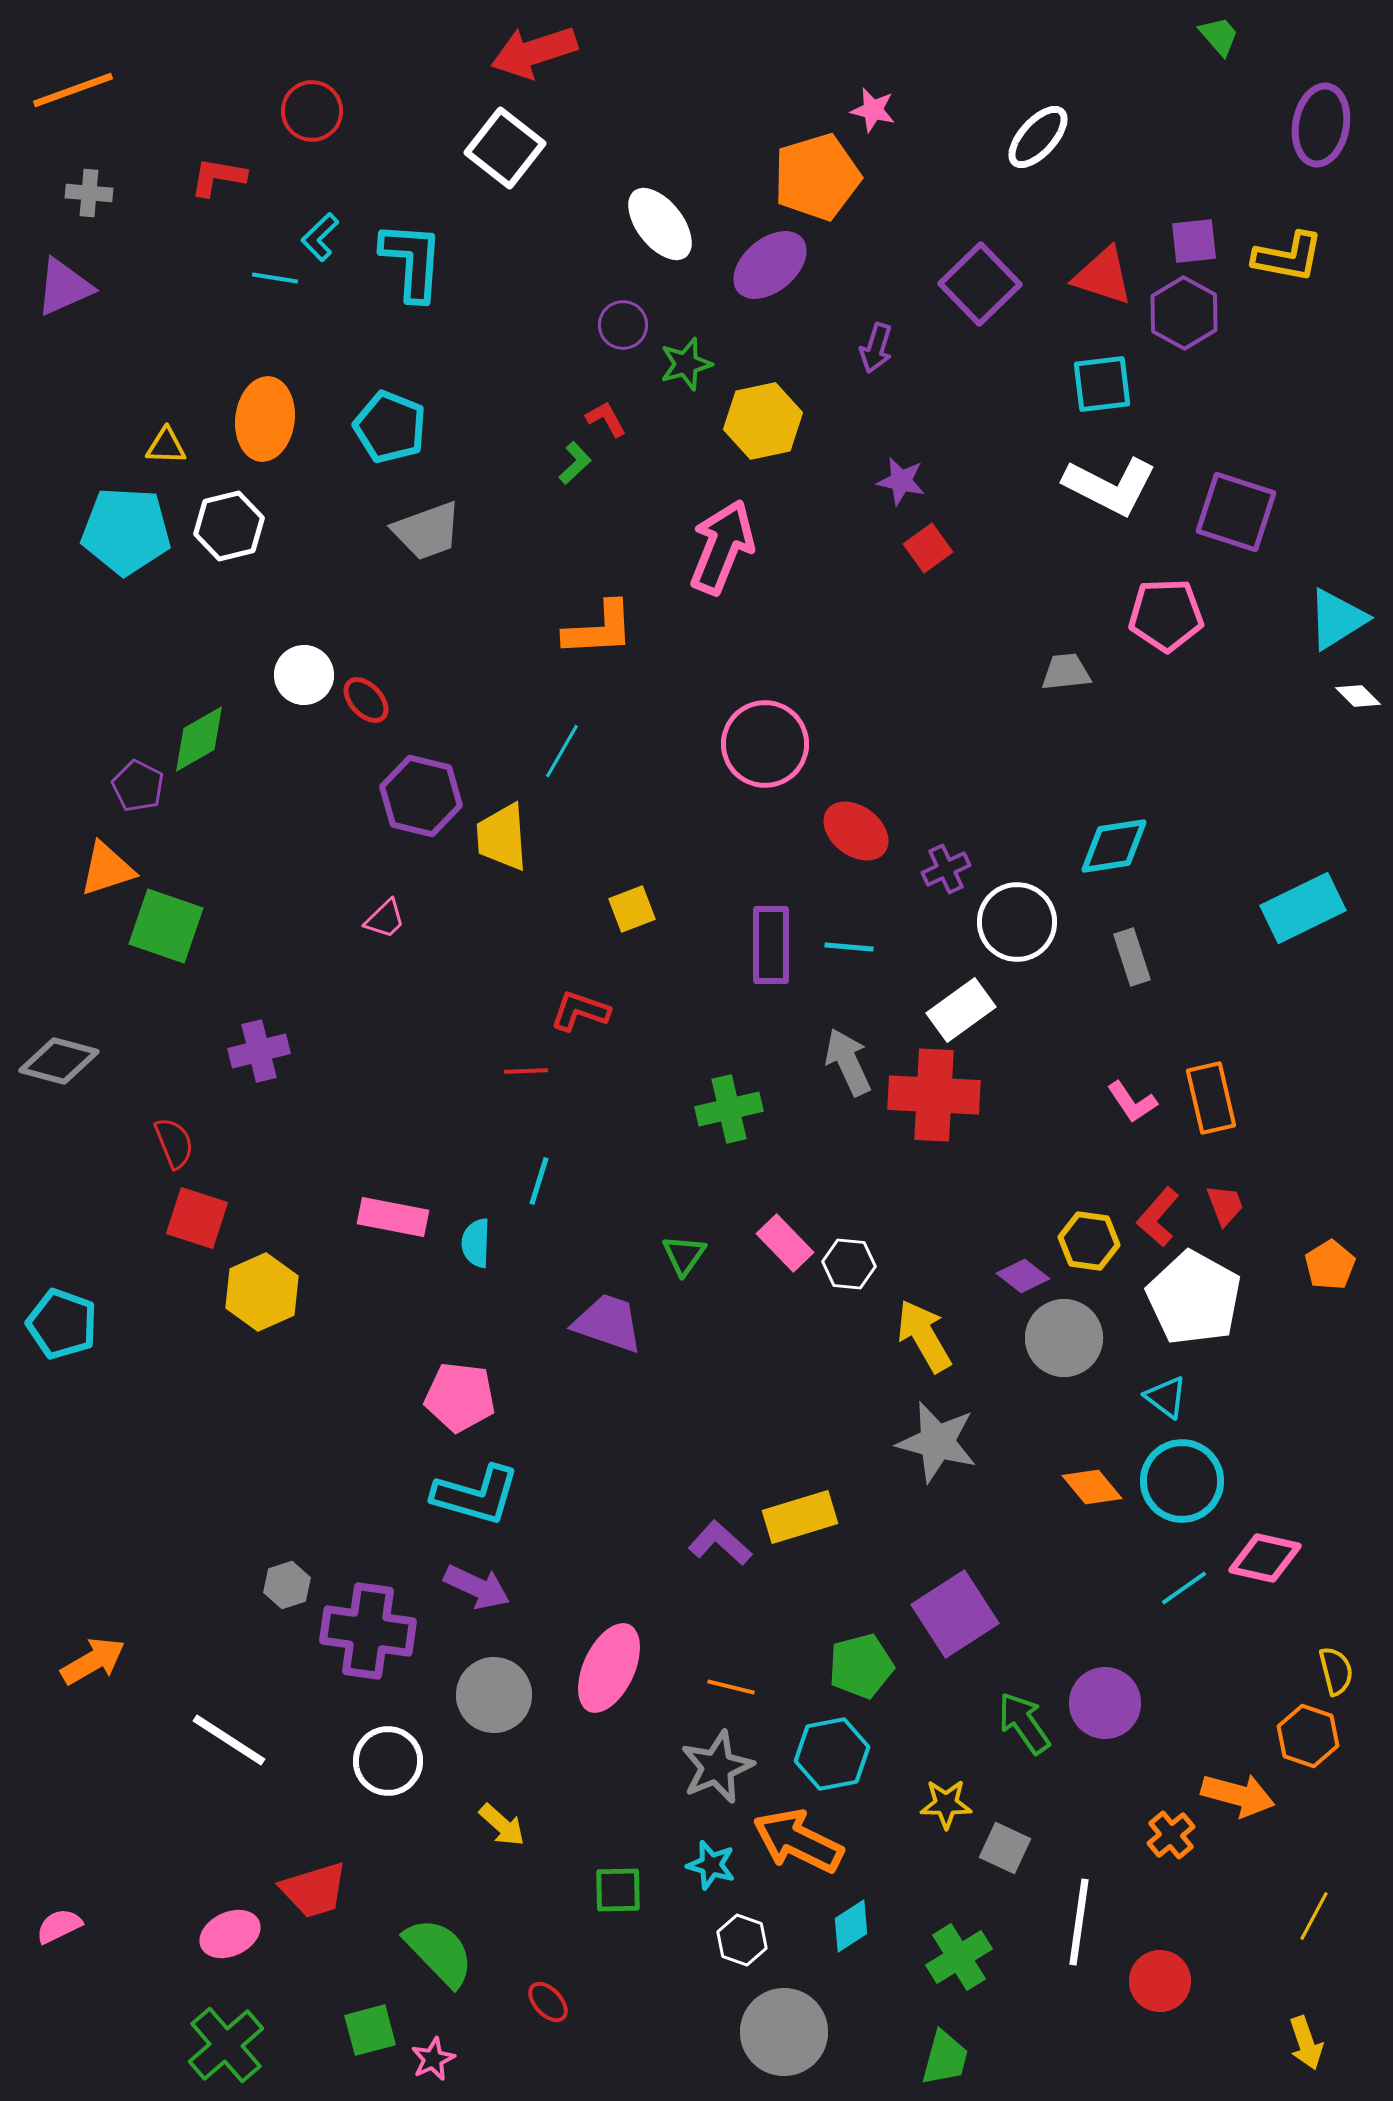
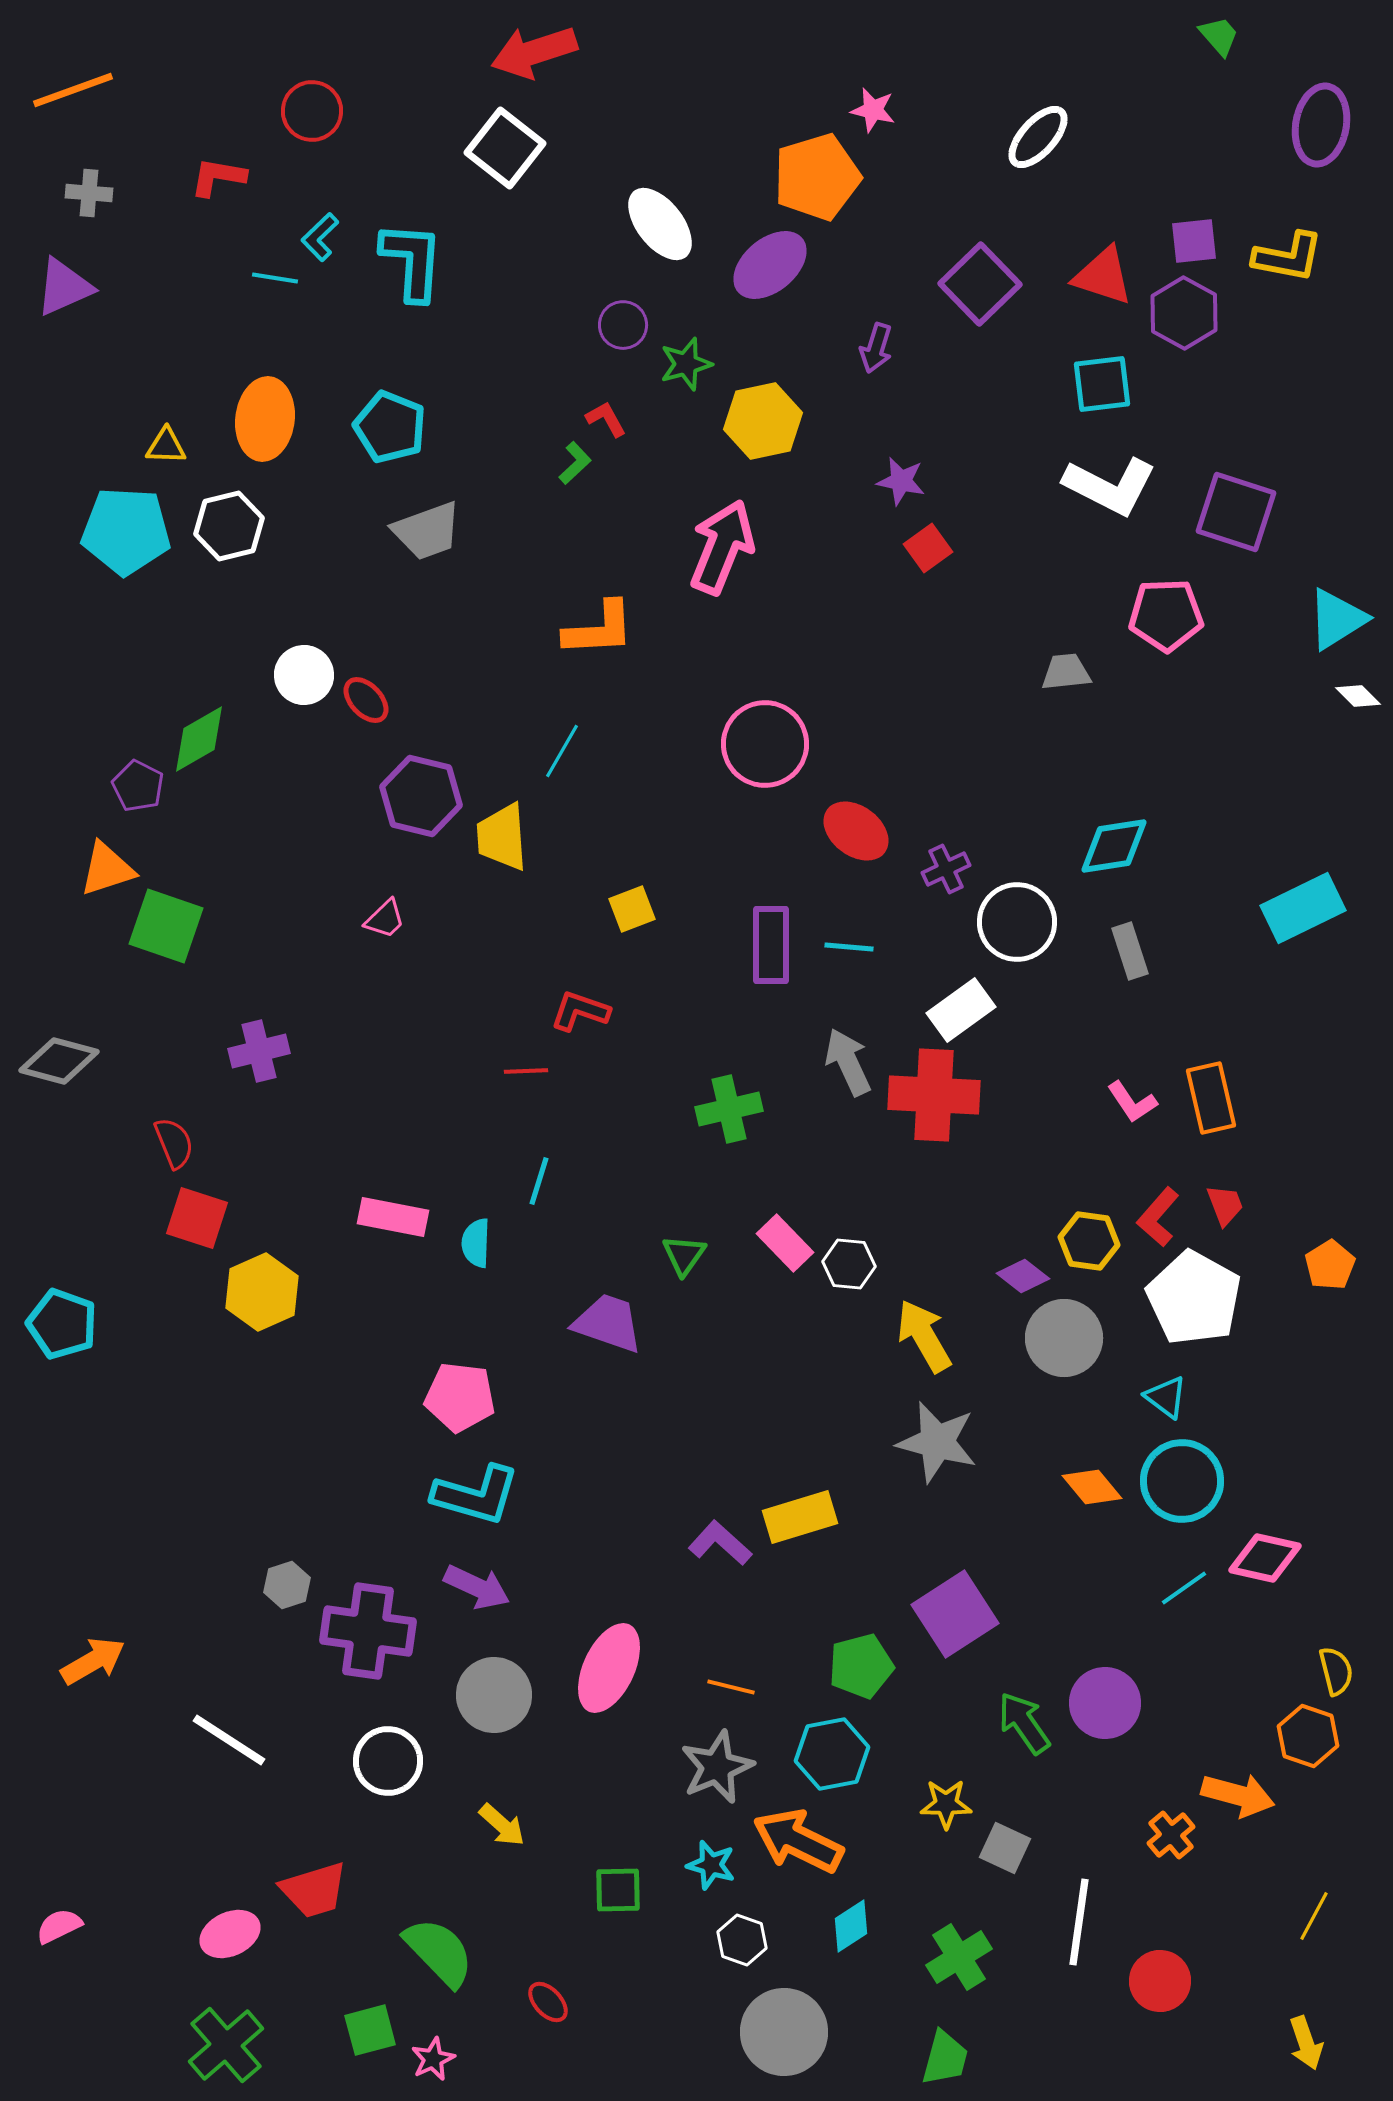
gray rectangle at (1132, 957): moved 2 px left, 6 px up
